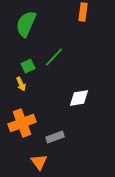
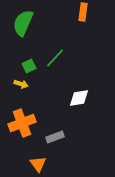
green semicircle: moved 3 px left, 1 px up
green line: moved 1 px right, 1 px down
green square: moved 1 px right
yellow arrow: rotated 48 degrees counterclockwise
orange triangle: moved 1 px left, 2 px down
